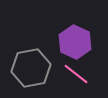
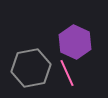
pink line: moved 9 px left, 1 px up; rotated 28 degrees clockwise
